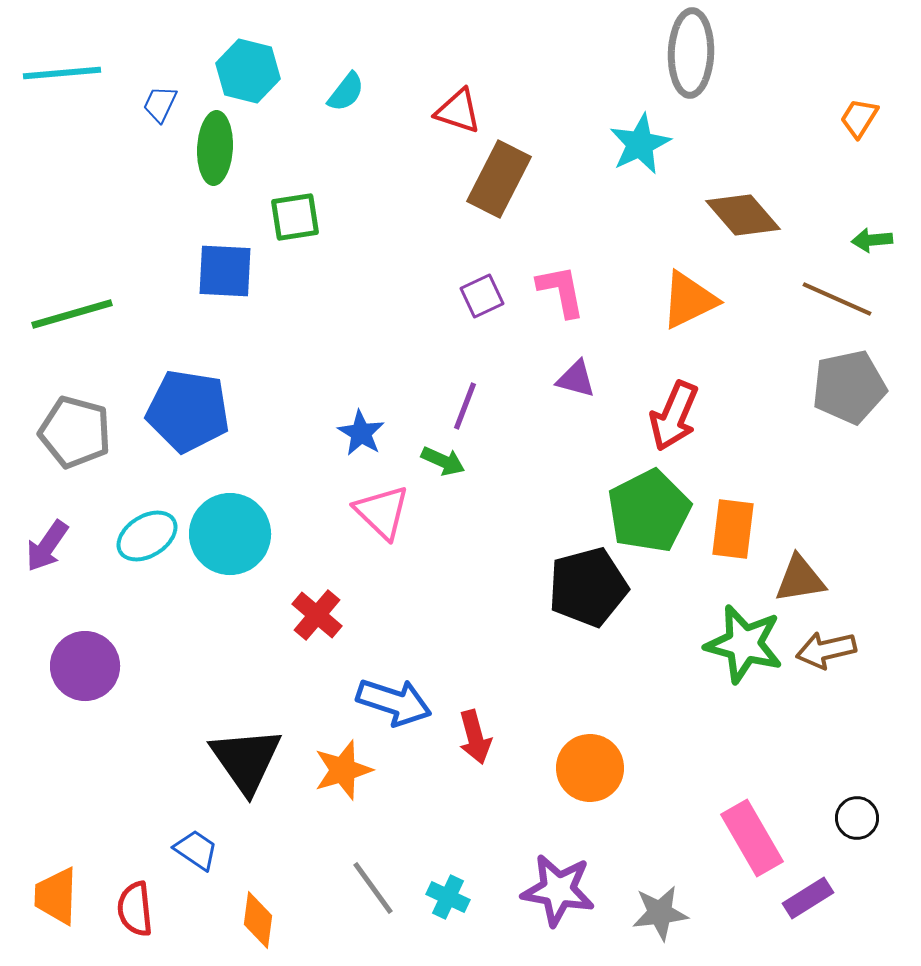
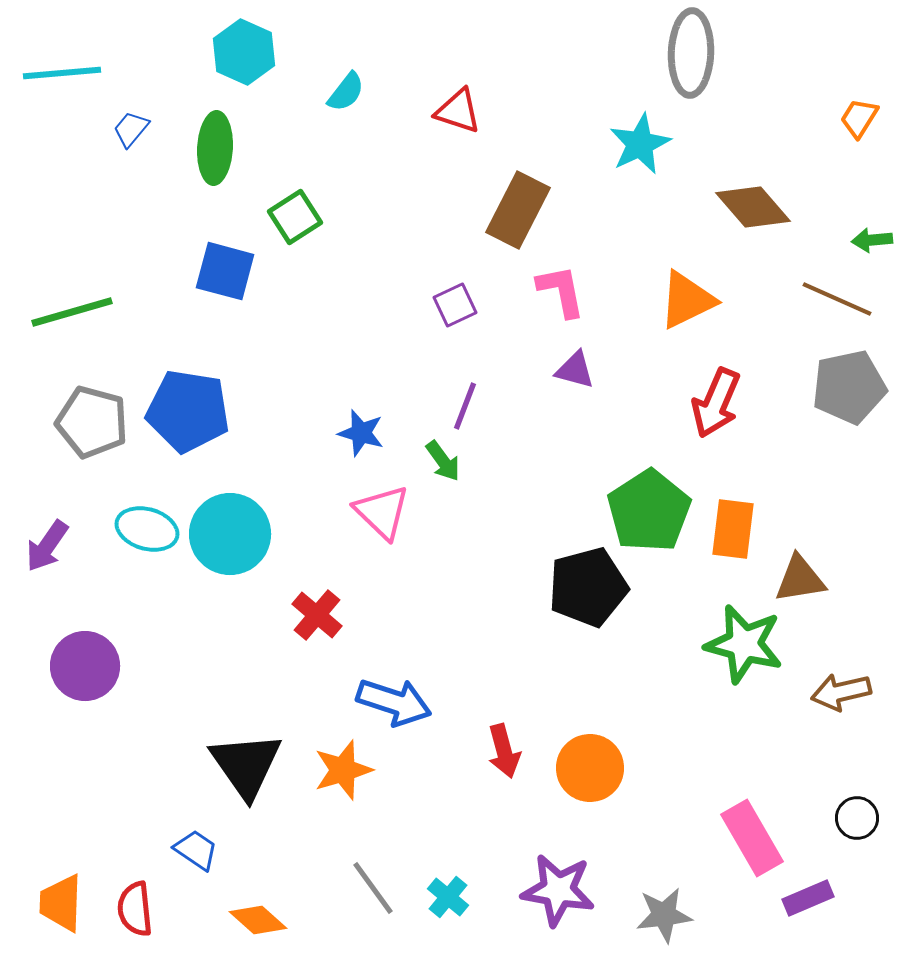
cyan hexagon at (248, 71): moved 4 px left, 19 px up; rotated 10 degrees clockwise
blue trapezoid at (160, 104): moved 29 px left, 25 px down; rotated 15 degrees clockwise
brown rectangle at (499, 179): moved 19 px right, 31 px down
brown diamond at (743, 215): moved 10 px right, 8 px up
green square at (295, 217): rotated 24 degrees counterclockwise
blue square at (225, 271): rotated 12 degrees clockwise
purple square at (482, 296): moved 27 px left, 9 px down
orange triangle at (689, 300): moved 2 px left
green line at (72, 314): moved 2 px up
purple triangle at (576, 379): moved 1 px left, 9 px up
red arrow at (674, 416): moved 42 px right, 13 px up
gray pentagon at (75, 432): moved 17 px right, 10 px up
blue star at (361, 433): rotated 15 degrees counterclockwise
green arrow at (443, 461): rotated 30 degrees clockwise
green pentagon at (649, 511): rotated 6 degrees counterclockwise
cyan ellipse at (147, 536): moved 7 px up; rotated 48 degrees clockwise
brown arrow at (826, 650): moved 15 px right, 42 px down
red arrow at (475, 737): moved 29 px right, 14 px down
black triangle at (246, 760): moved 5 px down
orange trapezoid at (56, 896): moved 5 px right, 7 px down
cyan cross at (448, 897): rotated 15 degrees clockwise
purple rectangle at (808, 898): rotated 9 degrees clockwise
gray star at (660, 913): moved 4 px right, 2 px down
orange diamond at (258, 920): rotated 56 degrees counterclockwise
